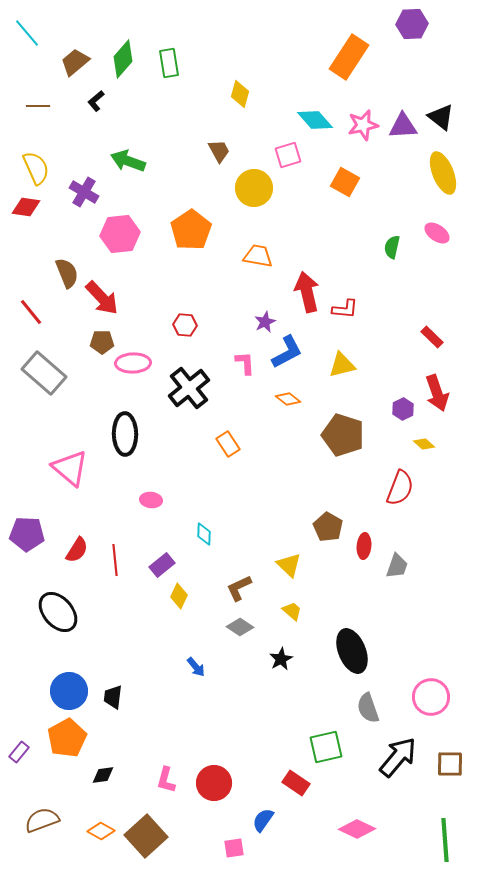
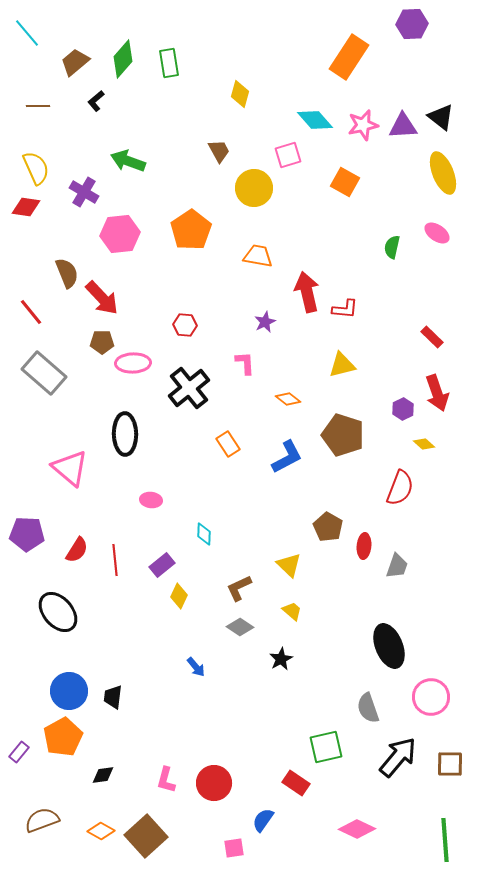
blue L-shape at (287, 352): moved 105 px down
black ellipse at (352, 651): moved 37 px right, 5 px up
orange pentagon at (67, 738): moved 4 px left, 1 px up
